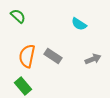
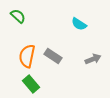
green rectangle: moved 8 px right, 2 px up
